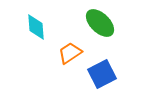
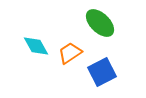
cyan diamond: moved 19 px down; rotated 24 degrees counterclockwise
blue square: moved 2 px up
